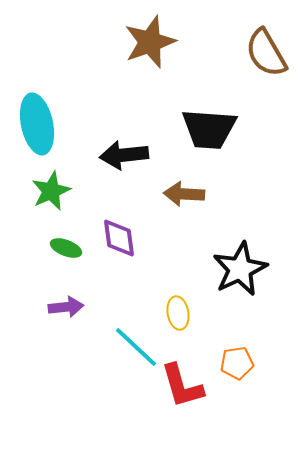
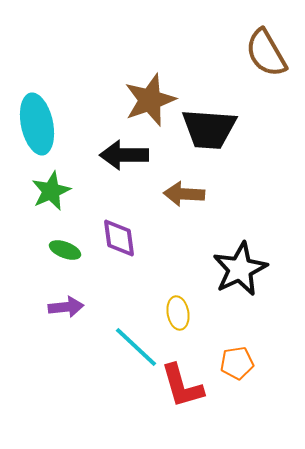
brown star: moved 58 px down
black arrow: rotated 6 degrees clockwise
green ellipse: moved 1 px left, 2 px down
